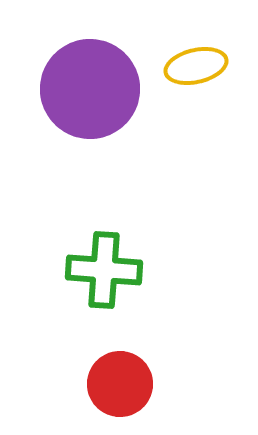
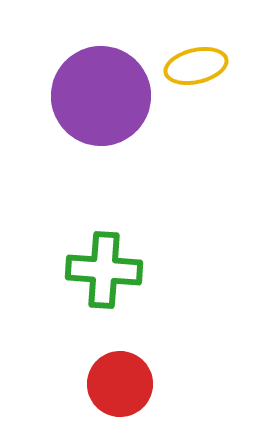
purple circle: moved 11 px right, 7 px down
